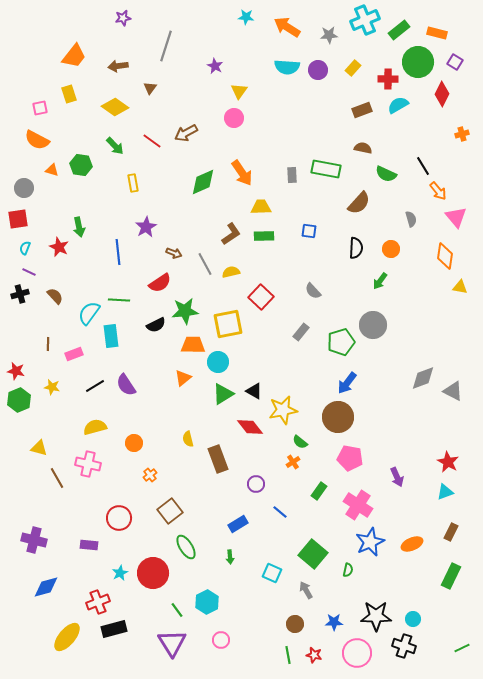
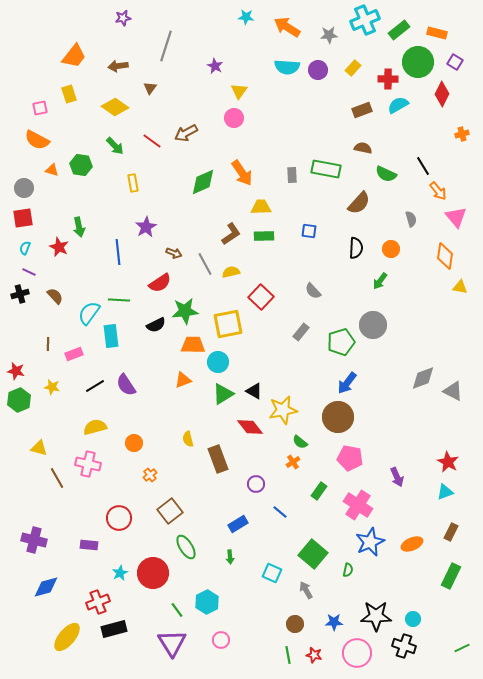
red square at (18, 219): moved 5 px right, 1 px up
orange triangle at (183, 378): moved 2 px down; rotated 18 degrees clockwise
